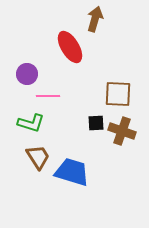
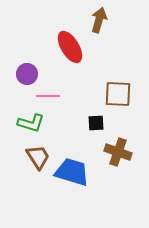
brown arrow: moved 4 px right, 1 px down
brown cross: moved 4 px left, 21 px down
